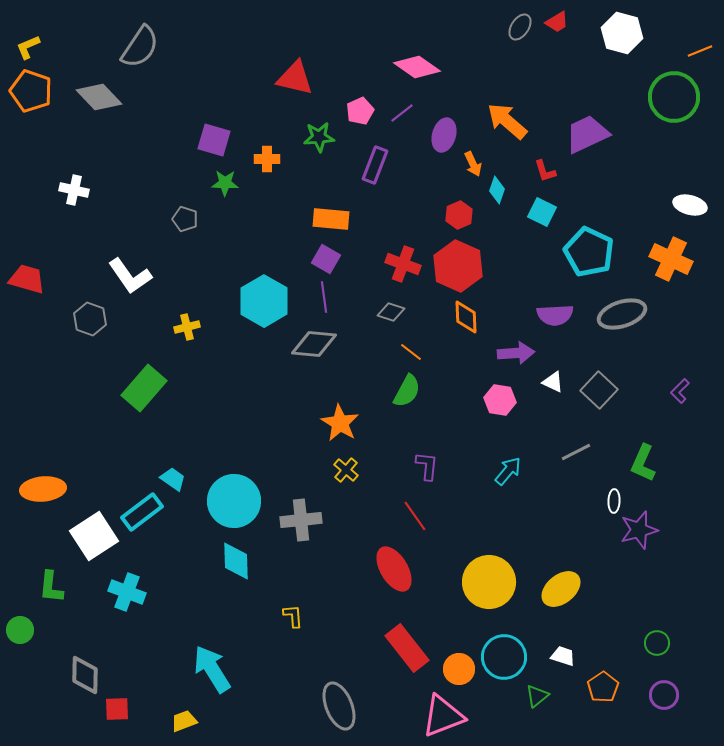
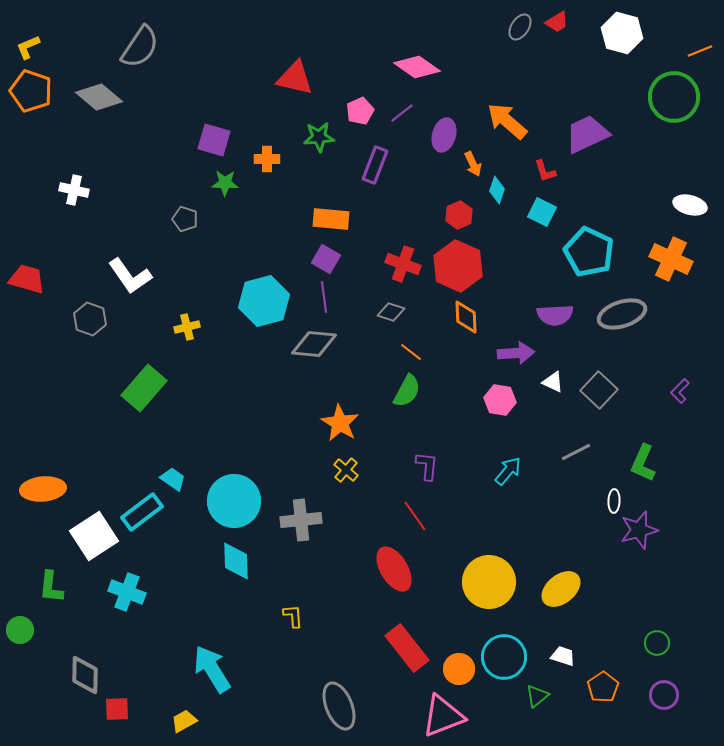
gray diamond at (99, 97): rotated 6 degrees counterclockwise
cyan hexagon at (264, 301): rotated 15 degrees clockwise
yellow trapezoid at (184, 721): rotated 8 degrees counterclockwise
